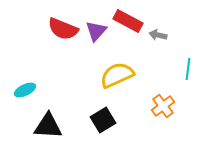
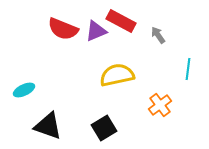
red rectangle: moved 7 px left
purple triangle: rotated 25 degrees clockwise
gray arrow: rotated 42 degrees clockwise
yellow semicircle: rotated 12 degrees clockwise
cyan ellipse: moved 1 px left
orange cross: moved 3 px left, 1 px up
black square: moved 1 px right, 8 px down
black triangle: rotated 16 degrees clockwise
